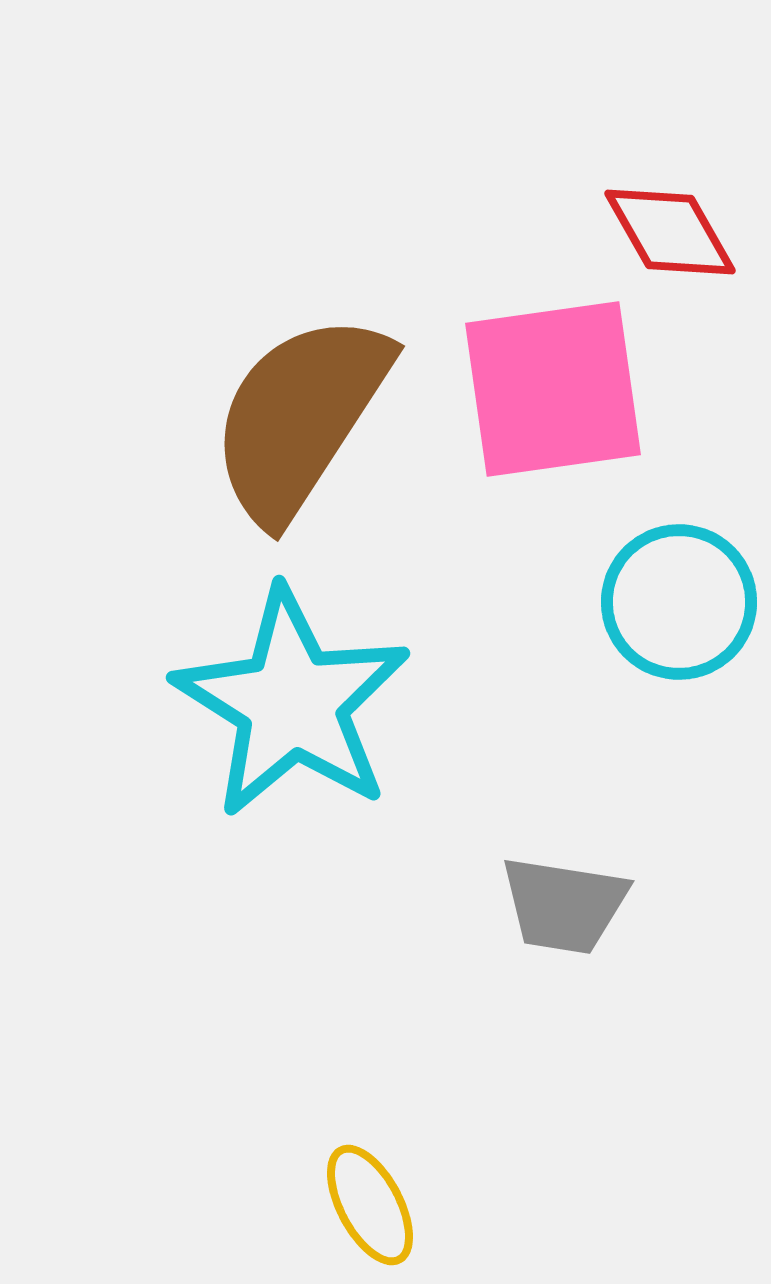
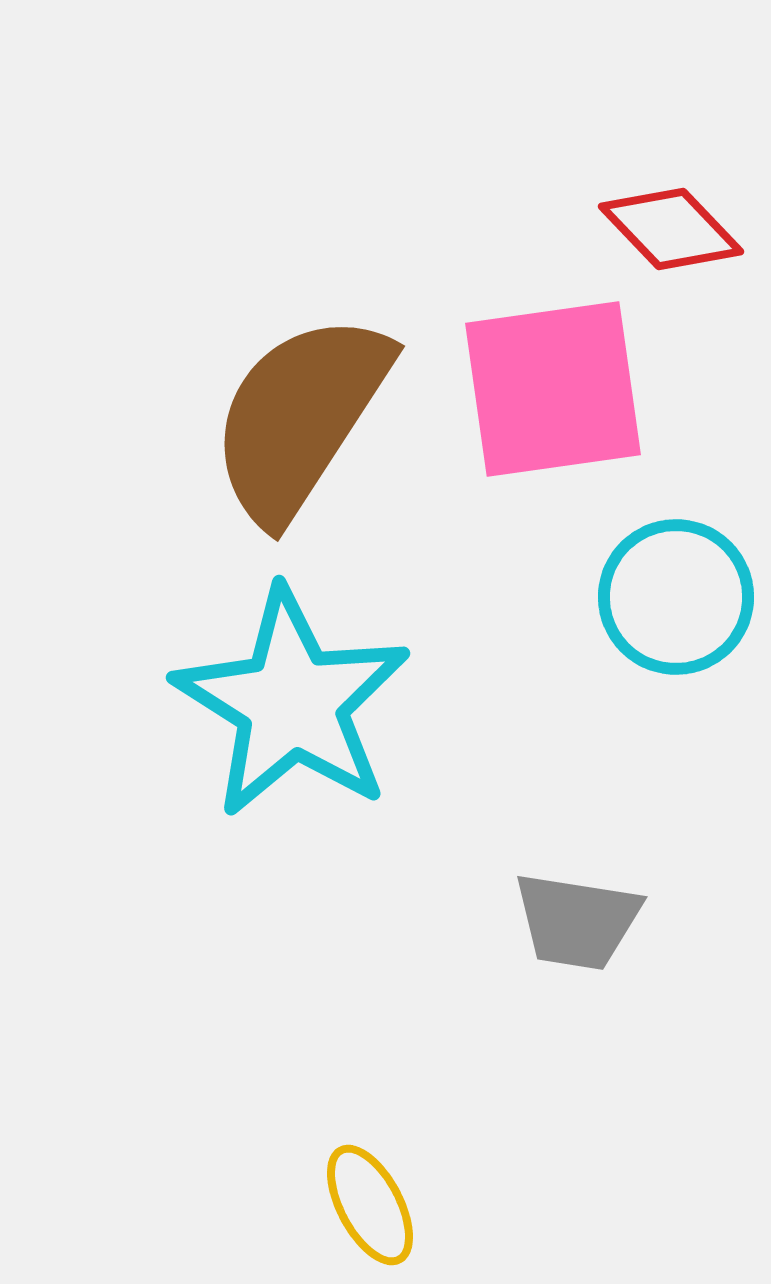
red diamond: moved 1 px right, 3 px up; rotated 14 degrees counterclockwise
cyan circle: moved 3 px left, 5 px up
gray trapezoid: moved 13 px right, 16 px down
